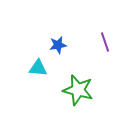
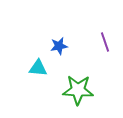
blue star: moved 1 px right, 1 px down
green star: rotated 12 degrees counterclockwise
